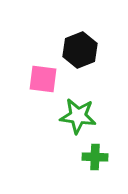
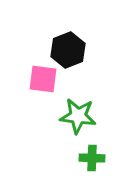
black hexagon: moved 12 px left
green cross: moved 3 px left, 1 px down
